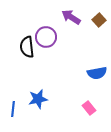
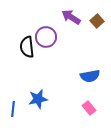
brown square: moved 2 px left, 1 px down
blue semicircle: moved 7 px left, 3 px down
